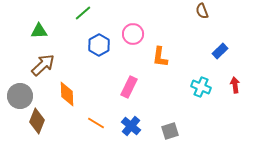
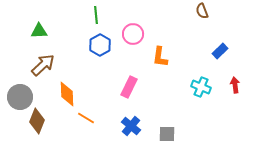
green line: moved 13 px right, 2 px down; rotated 54 degrees counterclockwise
blue hexagon: moved 1 px right
gray circle: moved 1 px down
orange line: moved 10 px left, 5 px up
gray square: moved 3 px left, 3 px down; rotated 18 degrees clockwise
